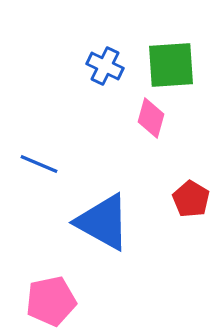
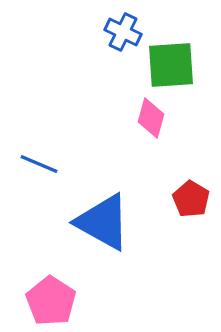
blue cross: moved 18 px right, 34 px up
pink pentagon: rotated 27 degrees counterclockwise
